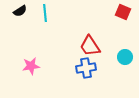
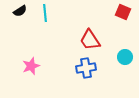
red trapezoid: moved 6 px up
pink star: rotated 12 degrees counterclockwise
